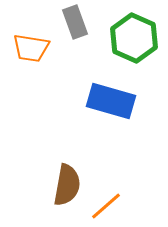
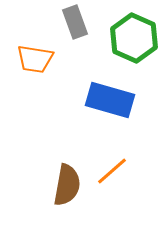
orange trapezoid: moved 4 px right, 11 px down
blue rectangle: moved 1 px left, 1 px up
orange line: moved 6 px right, 35 px up
